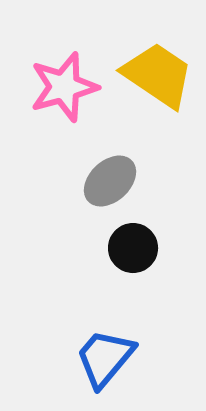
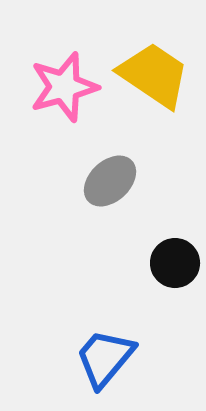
yellow trapezoid: moved 4 px left
black circle: moved 42 px right, 15 px down
